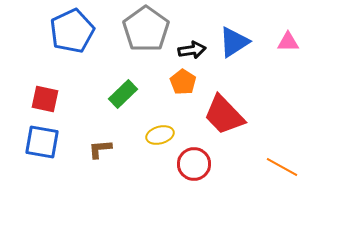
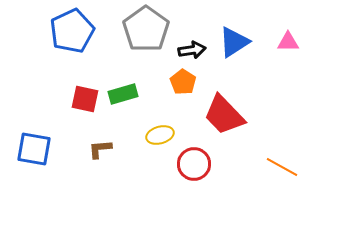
green rectangle: rotated 28 degrees clockwise
red square: moved 40 px right
blue square: moved 8 px left, 7 px down
